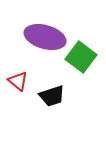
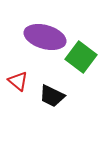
black trapezoid: rotated 44 degrees clockwise
